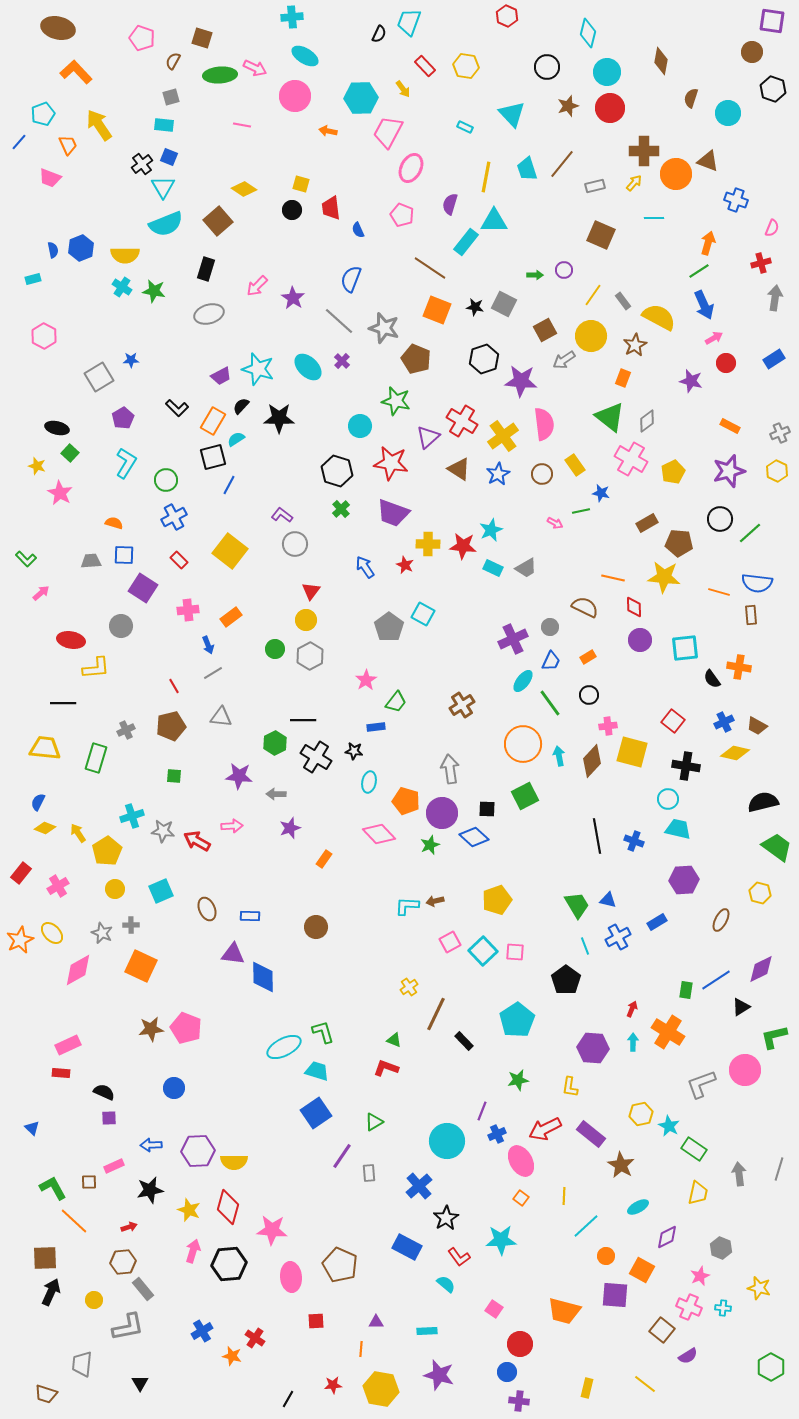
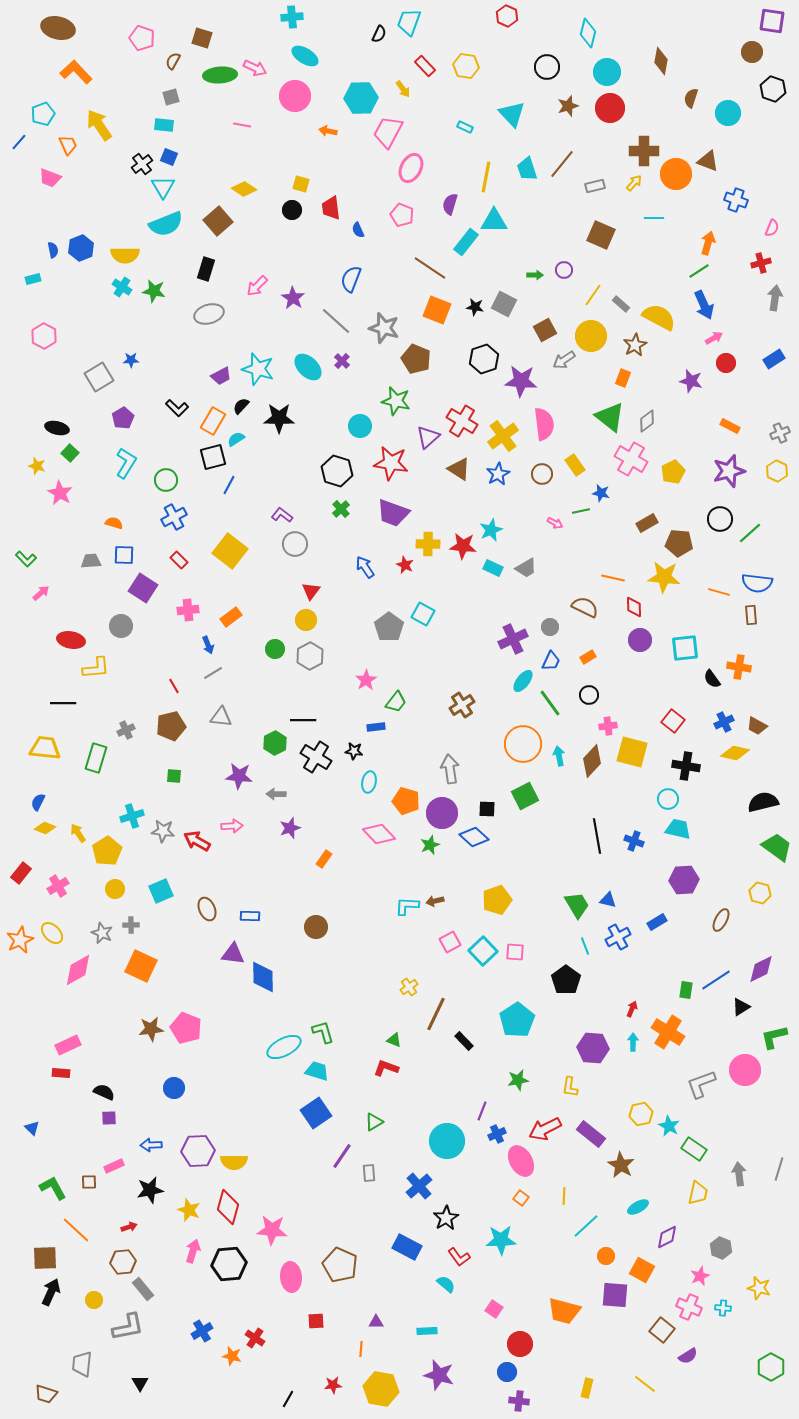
gray rectangle at (623, 301): moved 2 px left, 3 px down; rotated 12 degrees counterclockwise
gray line at (339, 321): moved 3 px left
orange line at (74, 1221): moved 2 px right, 9 px down
